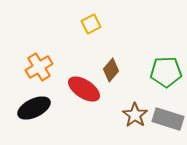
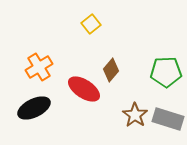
yellow square: rotated 12 degrees counterclockwise
